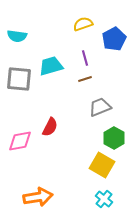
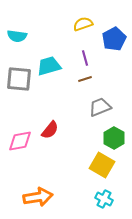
cyan trapezoid: moved 2 px left
red semicircle: moved 3 px down; rotated 12 degrees clockwise
cyan cross: rotated 12 degrees counterclockwise
